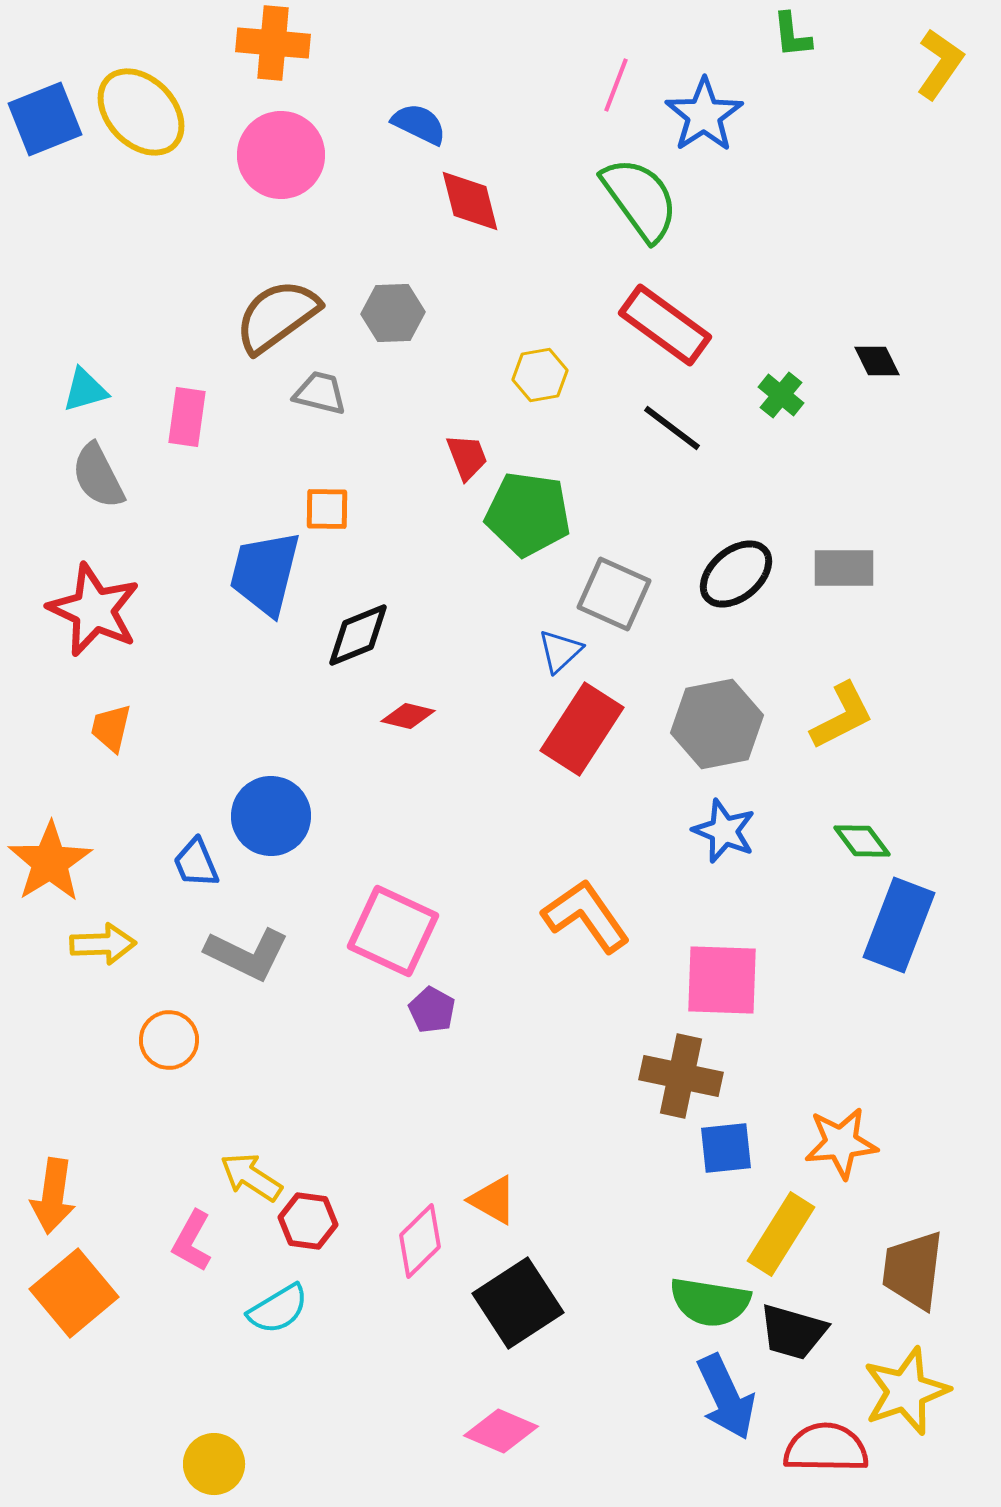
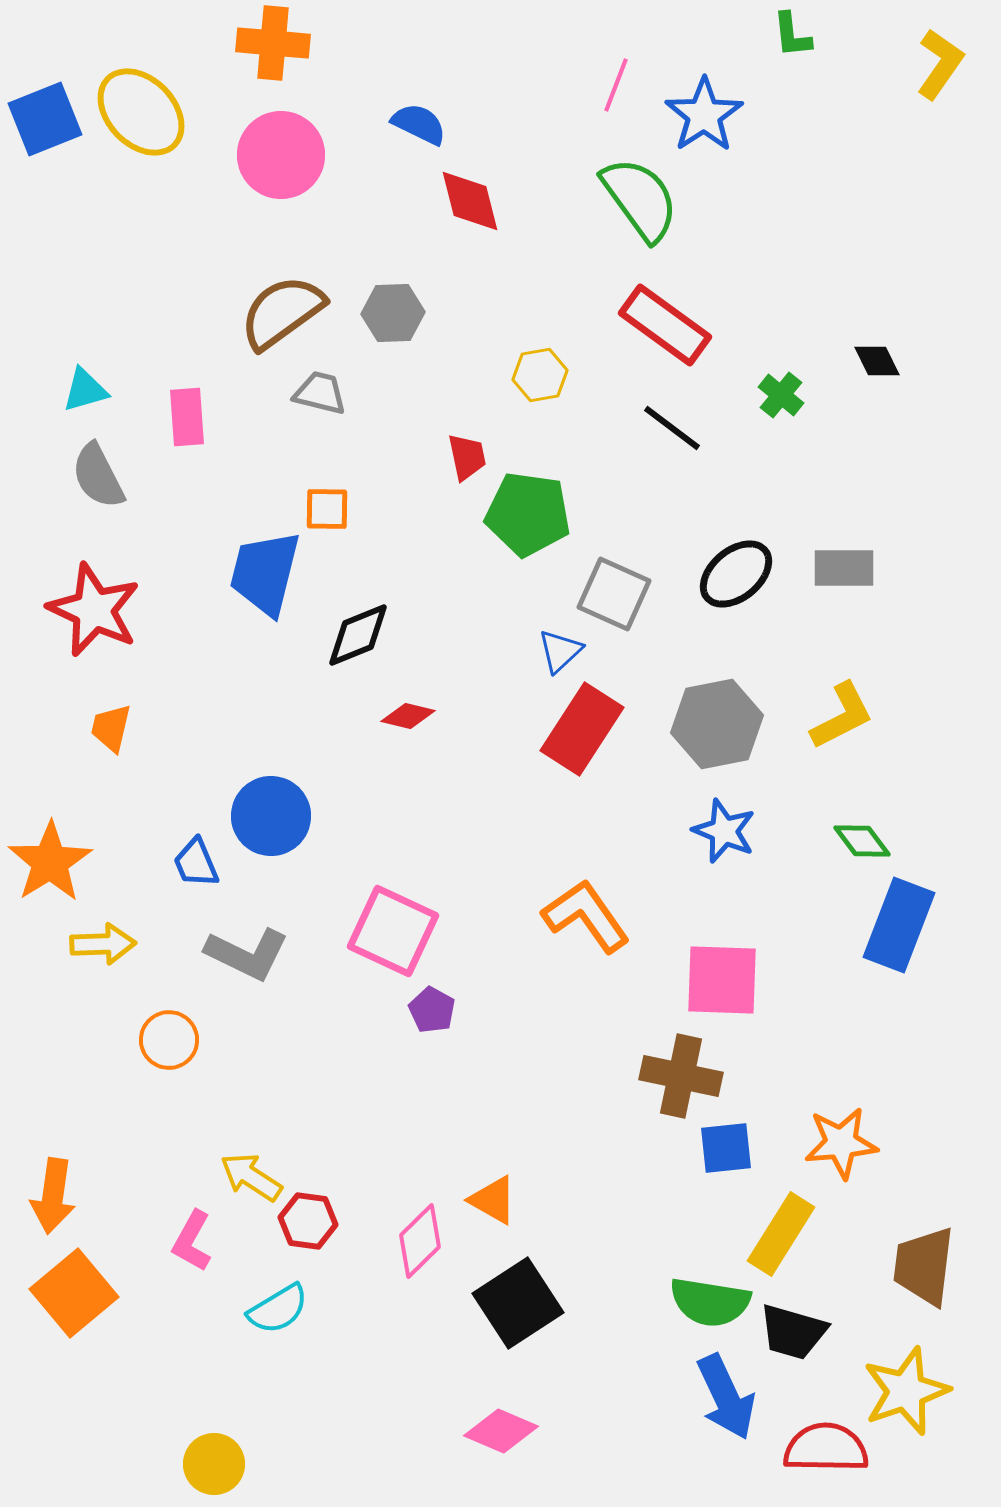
brown semicircle at (277, 316): moved 5 px right, 4 px up
pink rectangle at (187, 417): rotated 12 degrees counterclockwise
red trapezoid at (467, 457): rotated 9 degrees clockwise
brown trapezoid at (913, 1270): moved 11 px right, 4 px up
